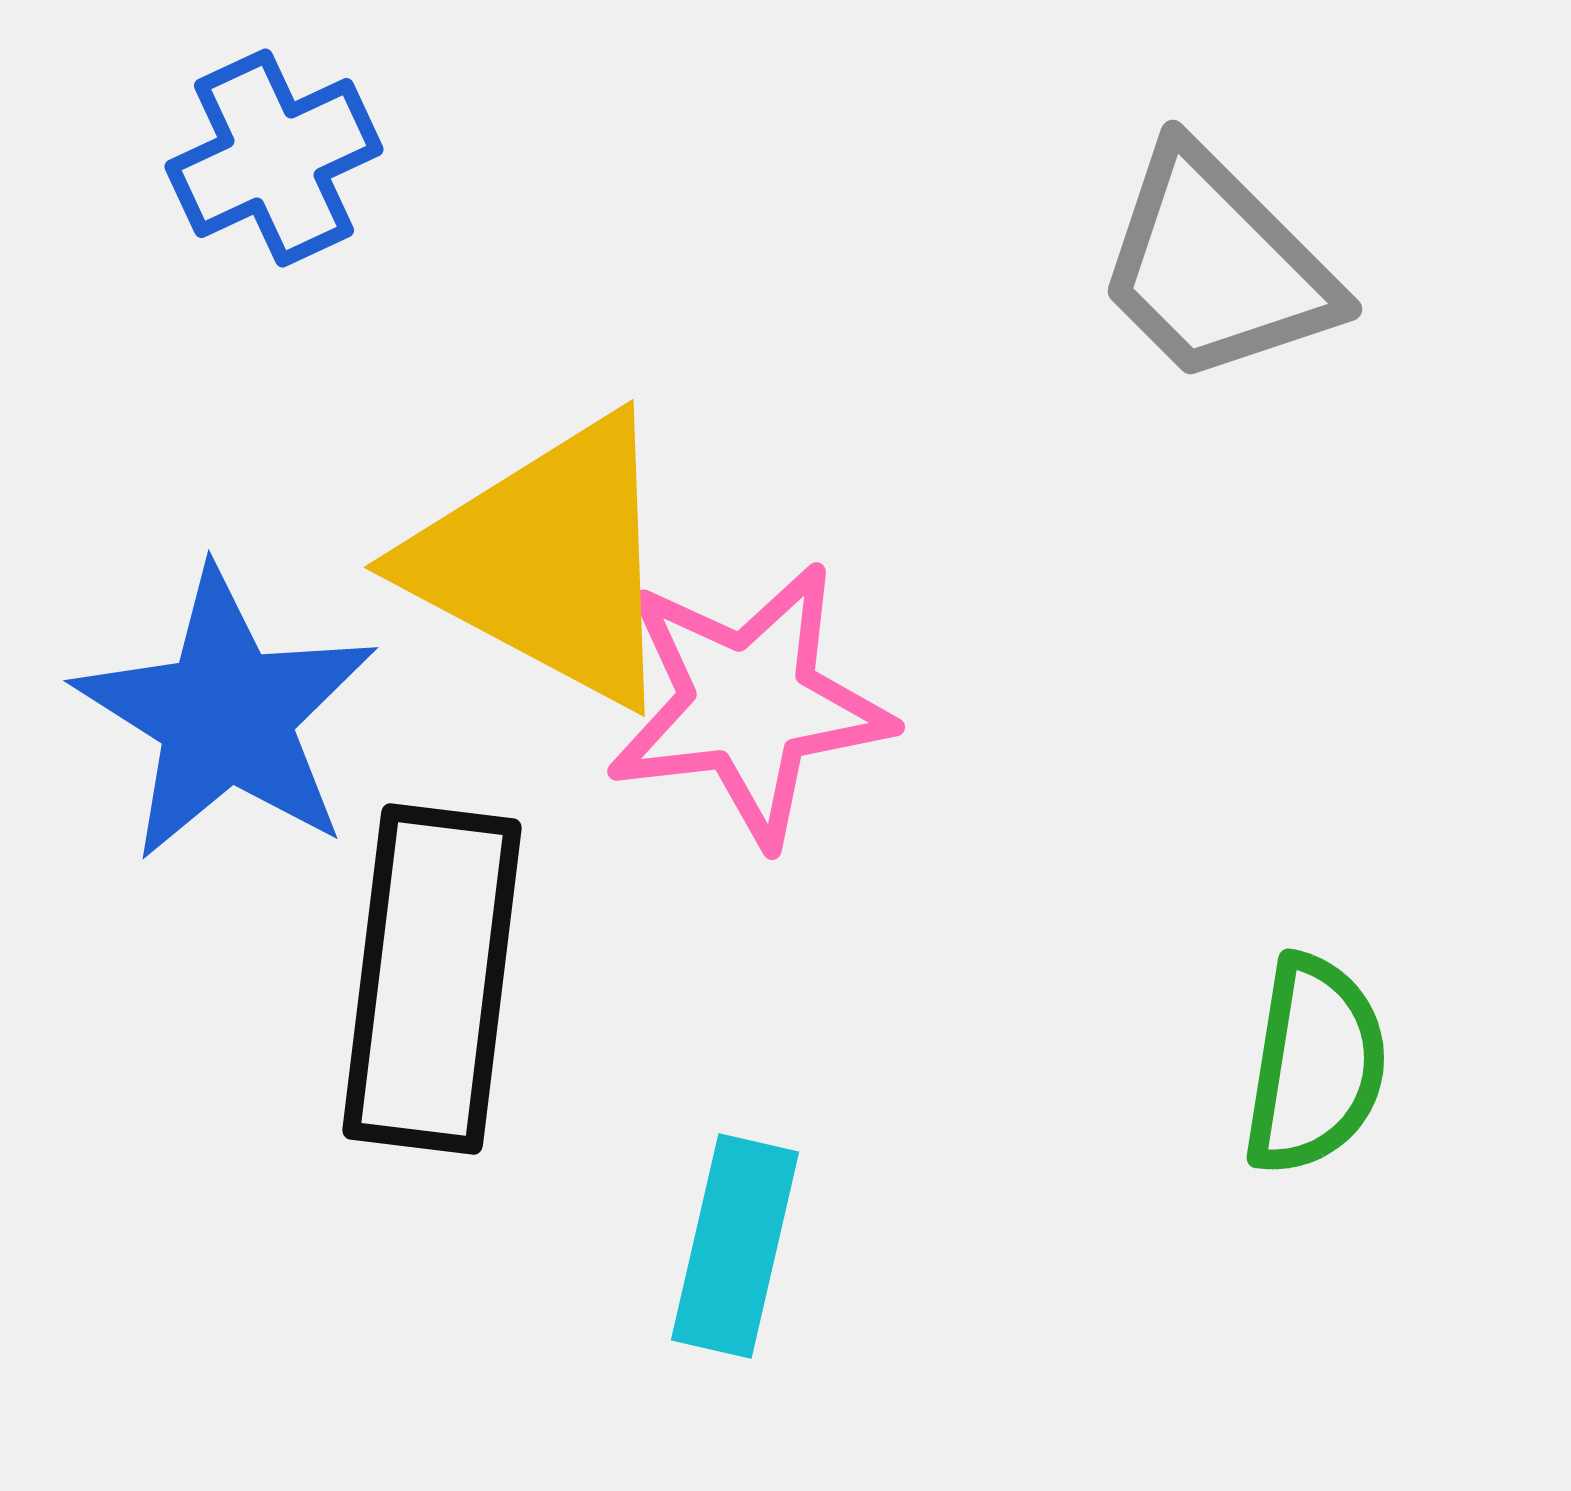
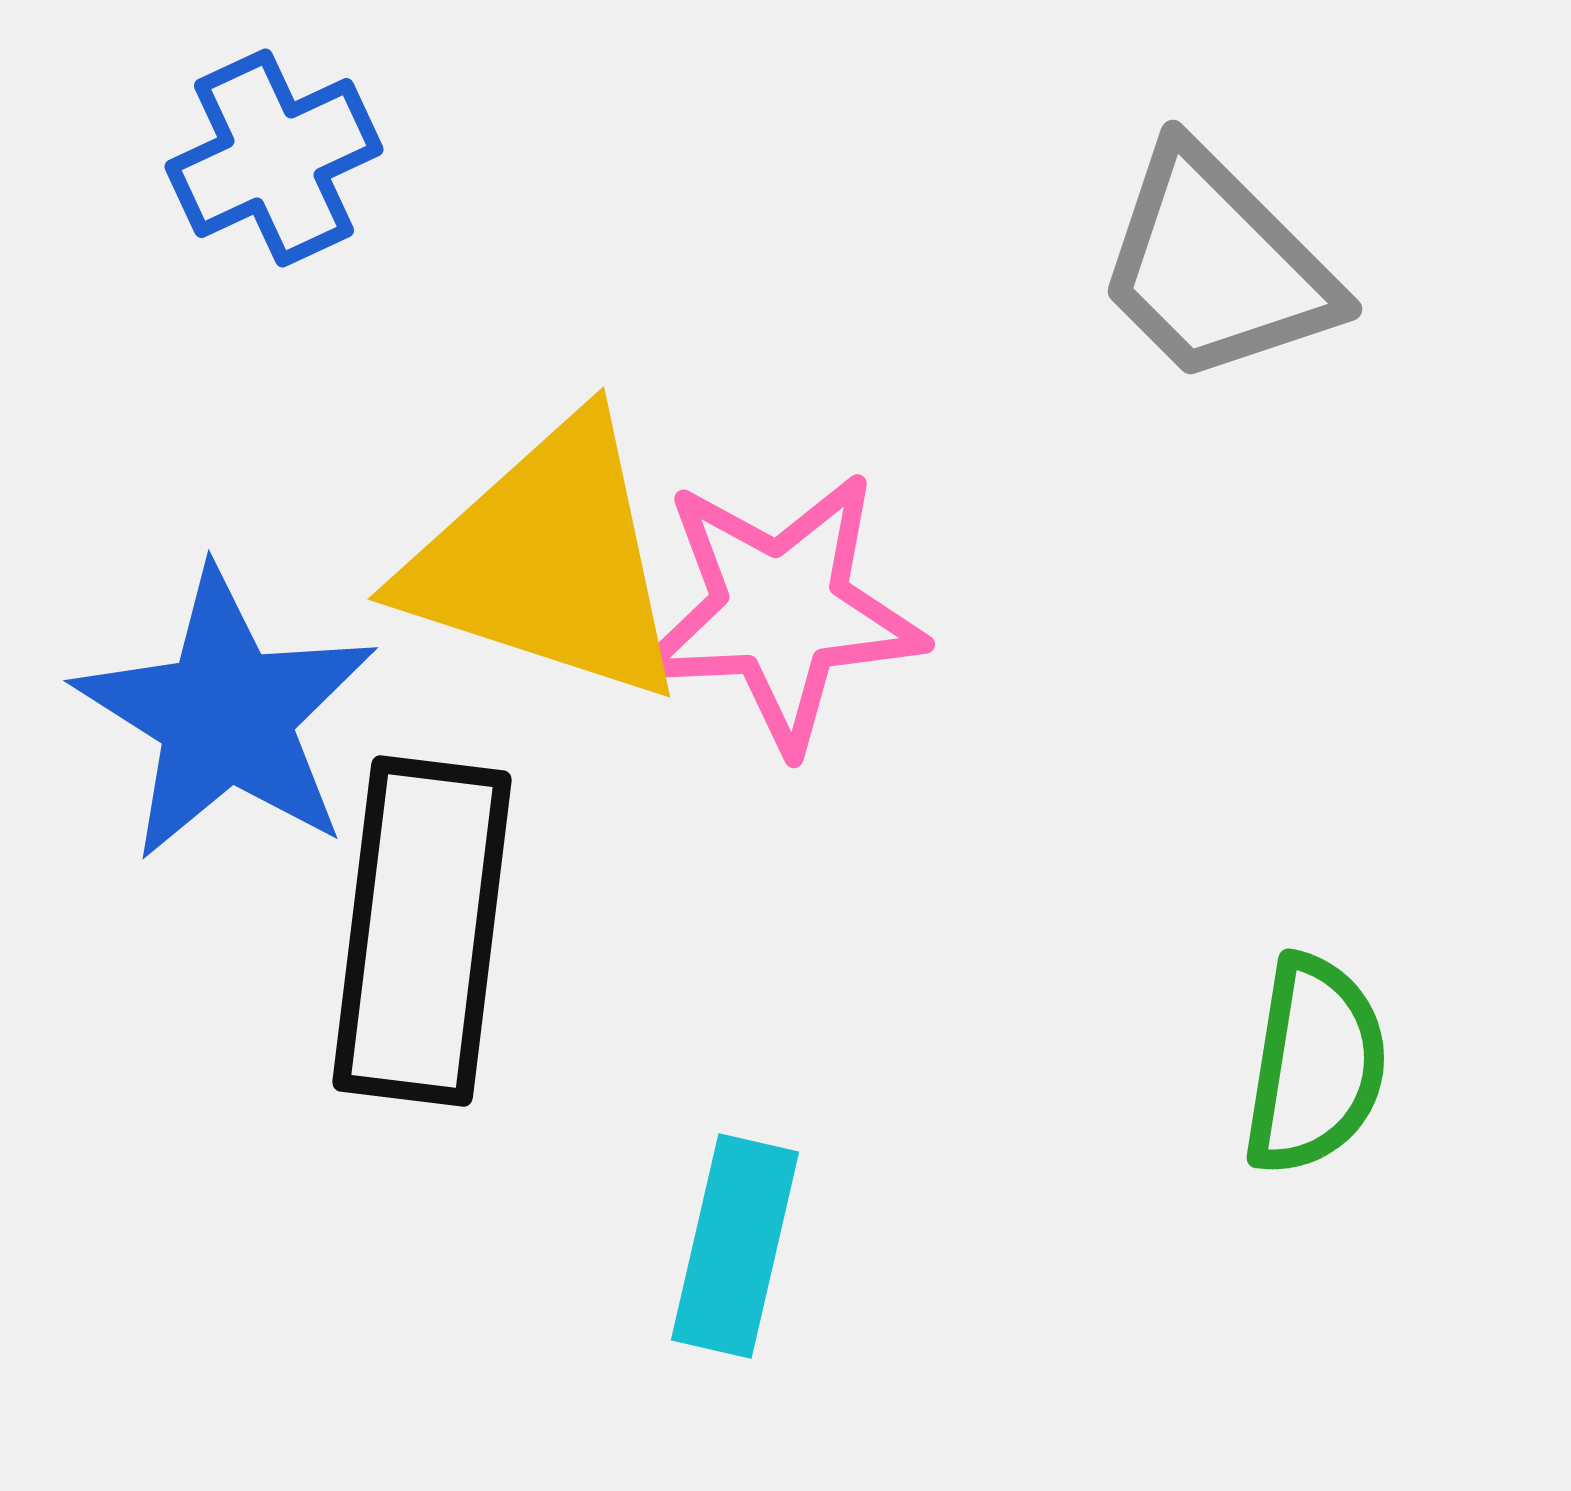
yellow triangle: rotated 10 degrees counterclockwise
pink star: moved 32 px right, 93 px up; rotated 4 degrees clockwise
black rectangle: moved 10 px left, 48 px up
